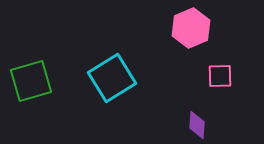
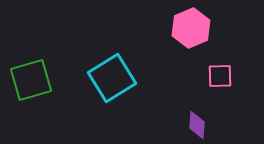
green square: moved 1 px up
